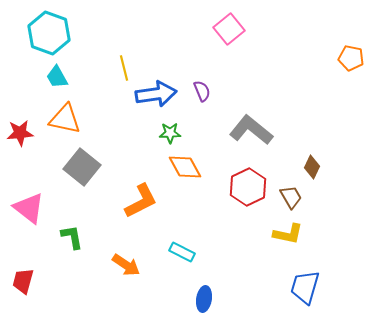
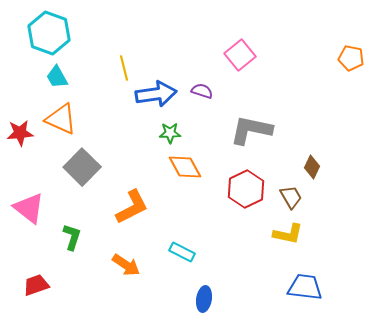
pink square: moved 11 px right, 26 px down
purple semicircle: rotated 50 degrees counterclockwise
orange triangle: moved 4 px left; rotated 12 degrees clockwise
gray L-shape: rotated 27 degrees counterclockwise
gray square: rotated 6 degrees clockwise
red hexagon: moved 2 px left, 2 px down
orange L-shape: moved 9 px left, 6 px down
green L-shape: rotated 28 degrees clockwise
red trapezoid: moved 13 px right, 4 px down; rotated 56 degrees clockwise
blue trapezoid: rotated 81 degrees clockwise
